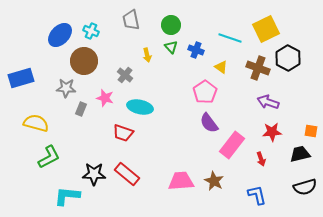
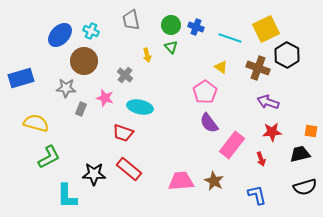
blue cross: moved 23 px up
black hexagon: moved 1 px left, 3 px up
red rectangle: moved 2 px right, 5 px up
cyan L-shape: rotated 96 degrees counterclockwise
